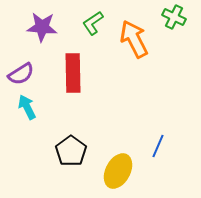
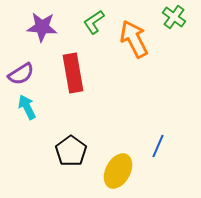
green cross: rotated 10 degrees clockwise
green L-shape: moved 1 px right, 1 px up
red rectangle: rotated 9 degrees counterclockwise
